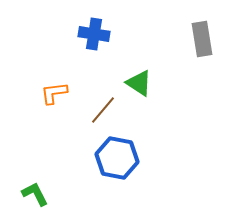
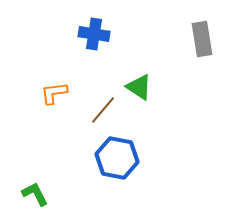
green triangle: moved 4 px down
